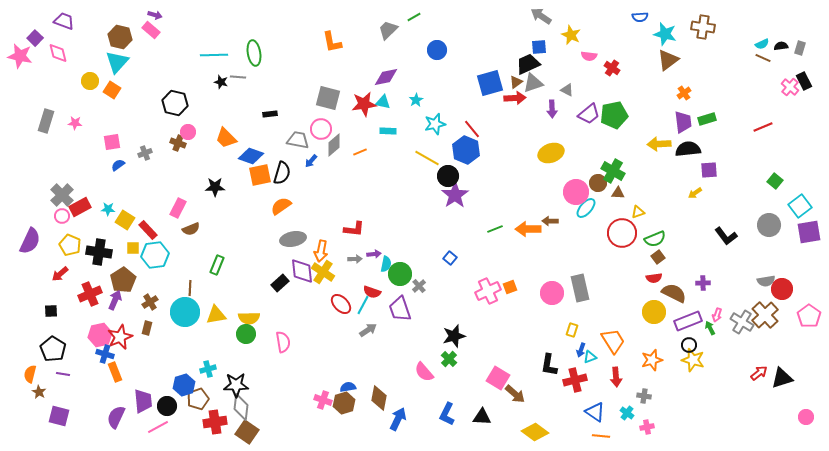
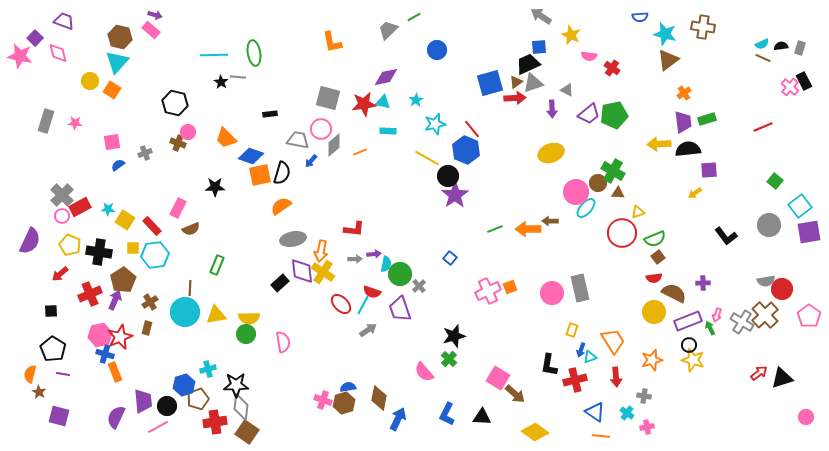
black star at (221, 82): rotated 16 degrees clockwise
red rectangle at (148, 230): moved 4 px right, 4 px up
